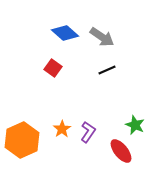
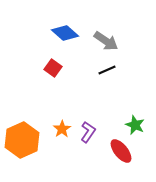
gray arrow: moved 4 px right, 4 px down
